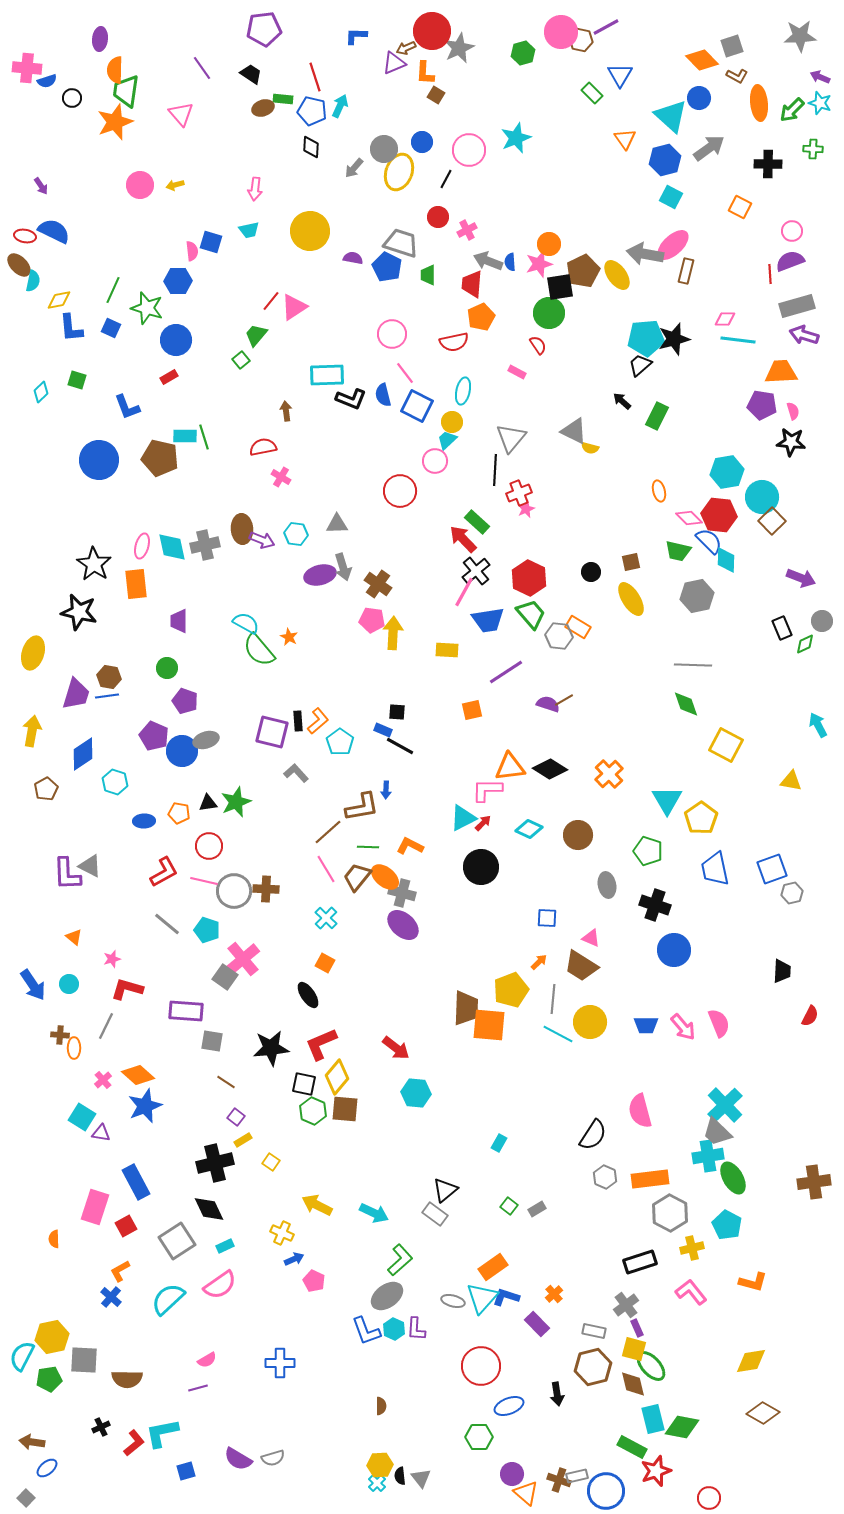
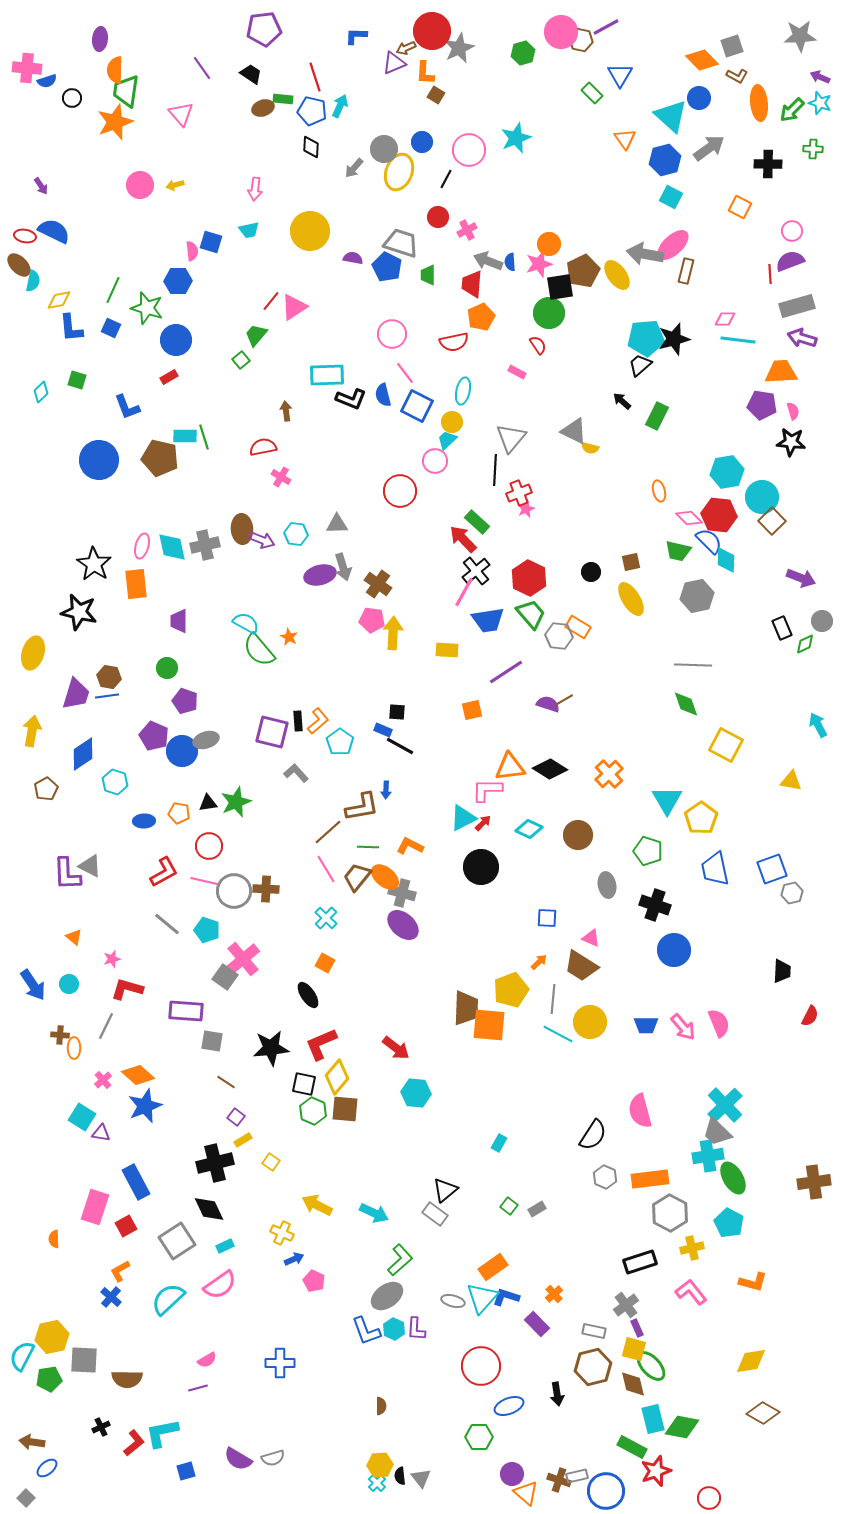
purple arrow at (804, 335): moved 2 px left, 3 px down
cyan pentagon at (727, 1225): moved 2 px right, 2 px up
